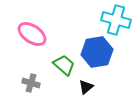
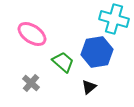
cyan cross: moved 2 px left, 1 px up
green trapezoid: moved 1 px left, 3 px up
gray cross: rotated 24 degrees clockwise
black triangle: moved 3 px right
